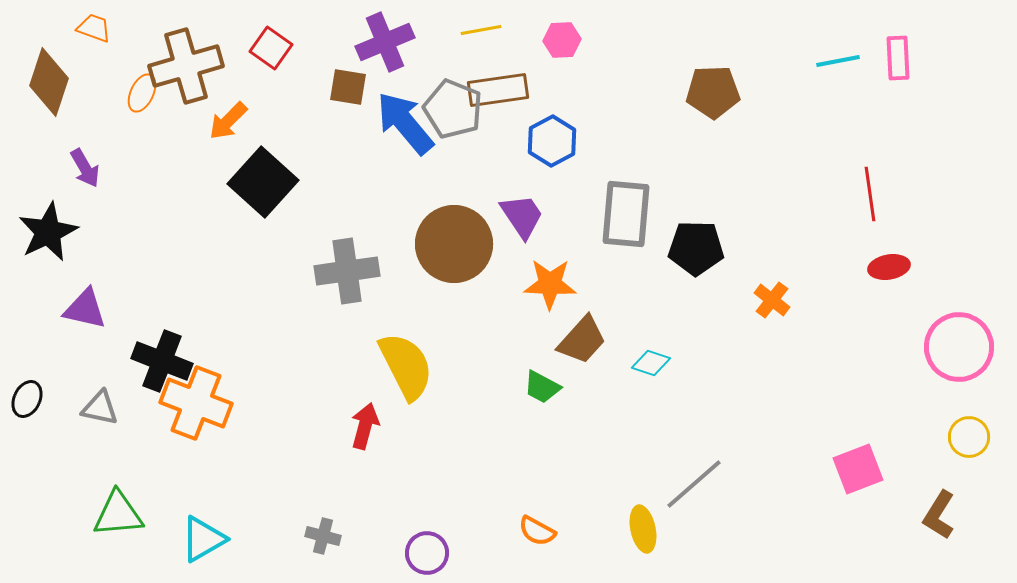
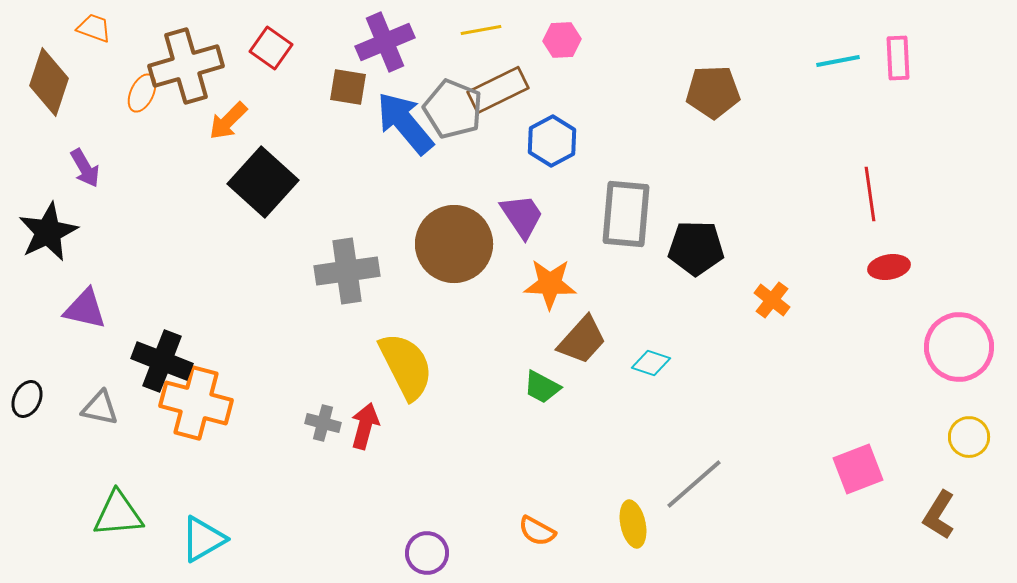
brown rectangle at (498, 90): rotated 18 degrees counterclockwise
orange cross at (196, 403): rotated 6 degrees counterclockwise
yellow ellipse at (643, 529): moved 10 px left, 5 px up
gray cross at (323, 536): moved 113 px up
